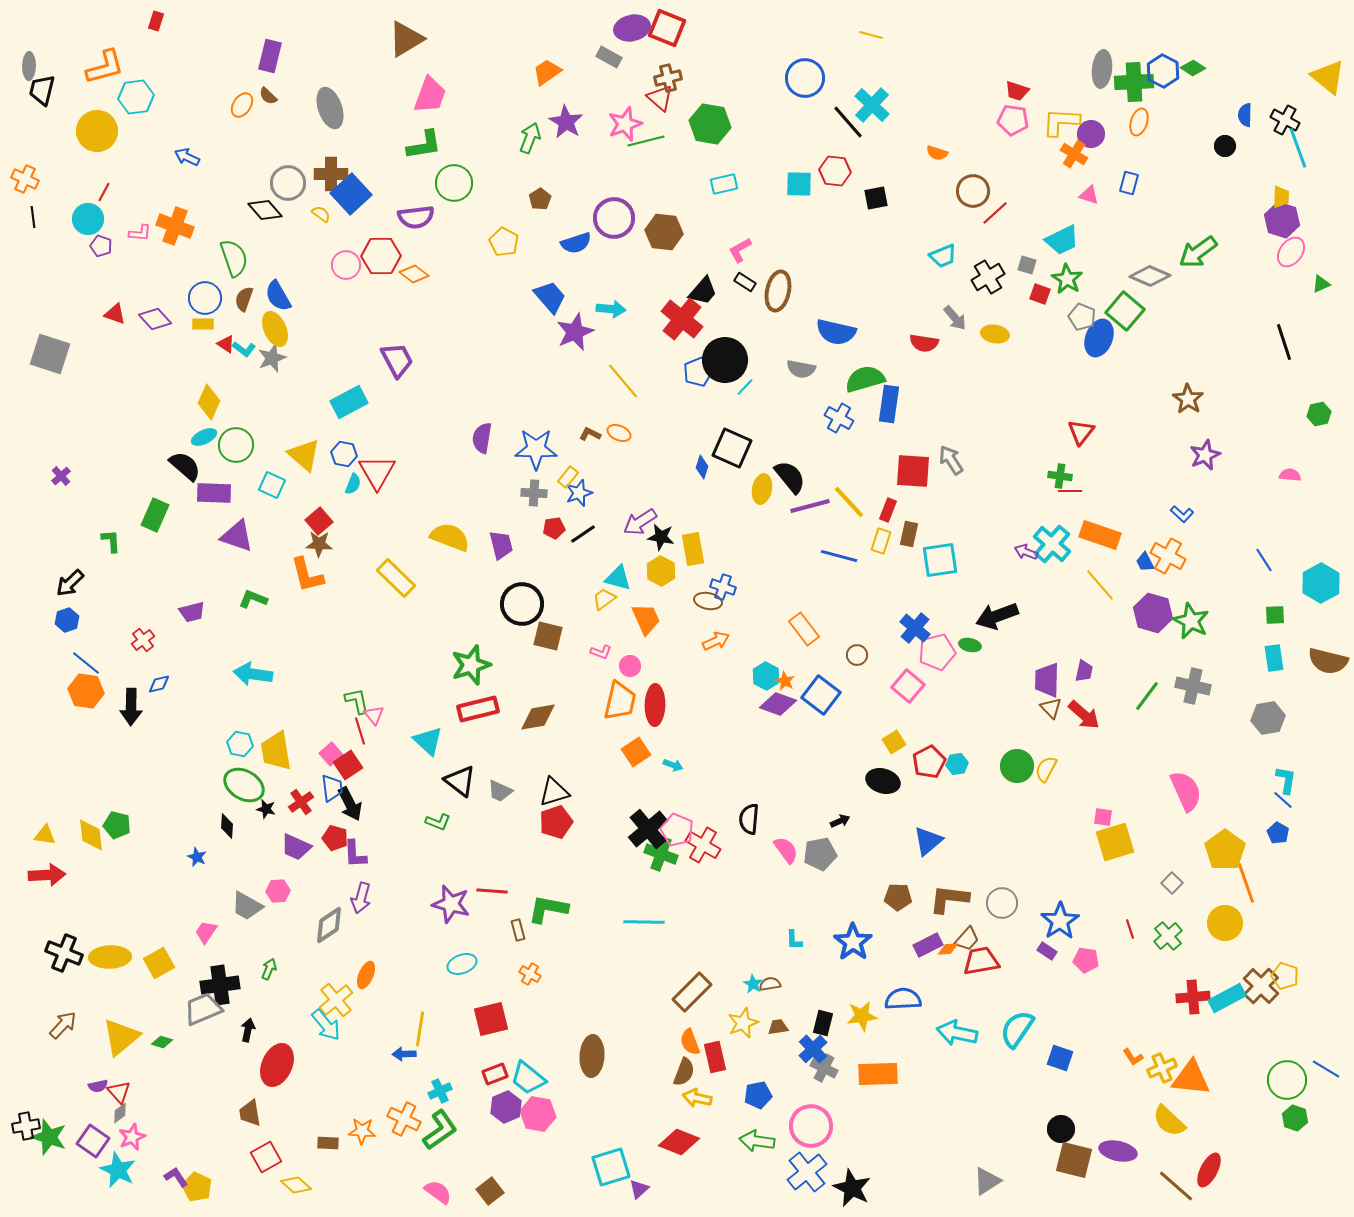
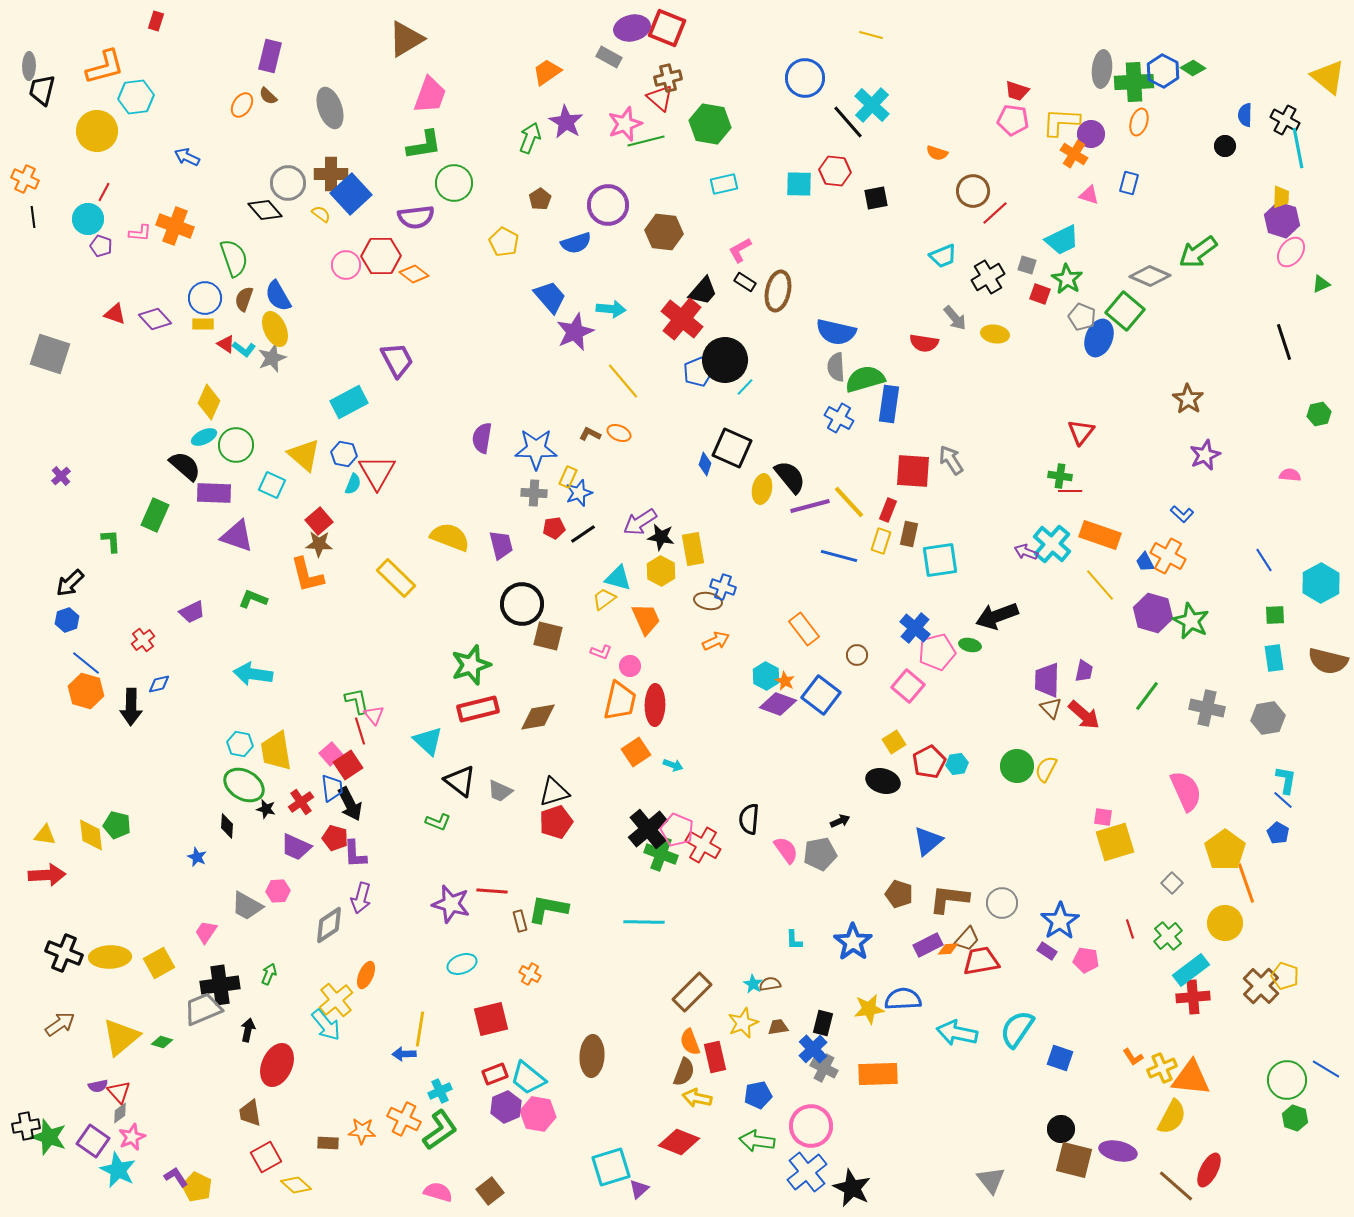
cyan line at (1298, 148): rotated 9 degrees clockwise
purple circle at (614, 218): moved 6 px left, 13 px up
gray semicircle at (801, 369): moved 35 px right, 2 px up; rotated 76 degrees clockwise
blue diamond at (702, 467): moved 3 px right, 3 px up
yellow rectangle at (568, 477): rotated 15 degrees counterclockwise
purple trapezoid at (192, 612): rotated 12 degrees counterclockwise
gray cross at (1193, 686): moved 14 px right, 22 px down
orange hexagon at (86, 691): rotated 8 degrees clockwise
brown pentagon at (898, 897): moved 1 px right, 3 px up; rotated 16 degrees clockwise
brown rectangle at (518, 930): moved 2 px right, 9 px up
green arrow at (269, 969): moved 5 px down
cyan rectangle at (1227, 998): moved 36 px left, 28 px up; rotated 9 degrees counterclockwise
yellow star at (862, 1016): moved 7 px right, 7 px up
brown arrow at (63, 1025): moved 3 px left, 1 px up; rotated 12 degrees clockwise
yellow semicircle at (1169, 1121): moved 3 px right, 4 px up; rotated 105 degrees counterclockwise
gray triangle at (987, 1181): moved 4 px right, 1 px up; rotated 36 degrees counterclockwise
pink semicircle at (438, 1192): rotated 20 degrees counterclockwise
